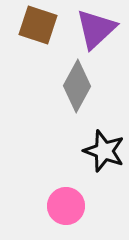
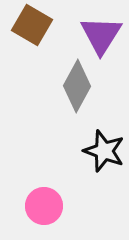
brown square: moved 6 px left; rotated 12 degrees clockwise
purple triangle: moved 5 px right, 6 px down; rotated 15 degrees counterclockwise
pink circle: moved 22 px left
